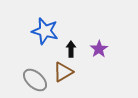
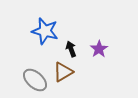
black arrow: rotated 21 degrees counterclockwise
